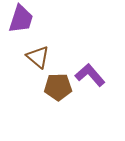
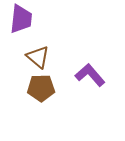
purple trapezoid: rotated 12 degrees counterclockwise
brown pentagon: moved 17 px left, 1 px down
